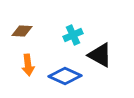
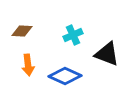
black triangle: moved 7 px right, 1 px up; rotated 8 degrees counterclockwise
